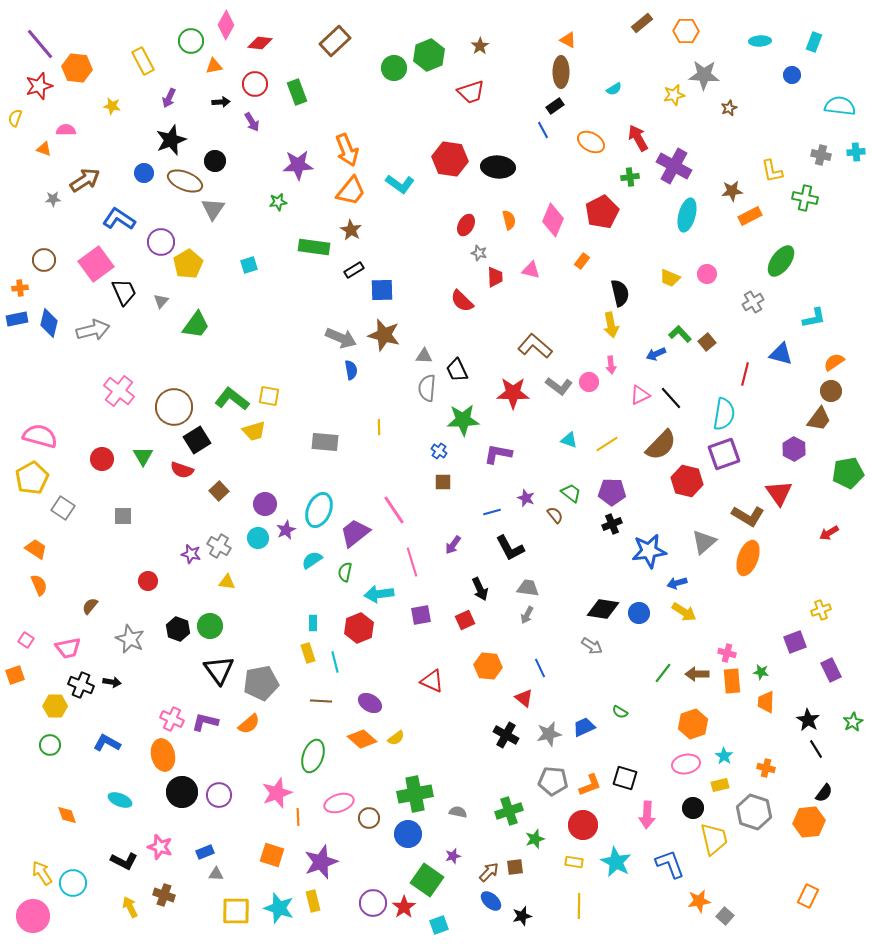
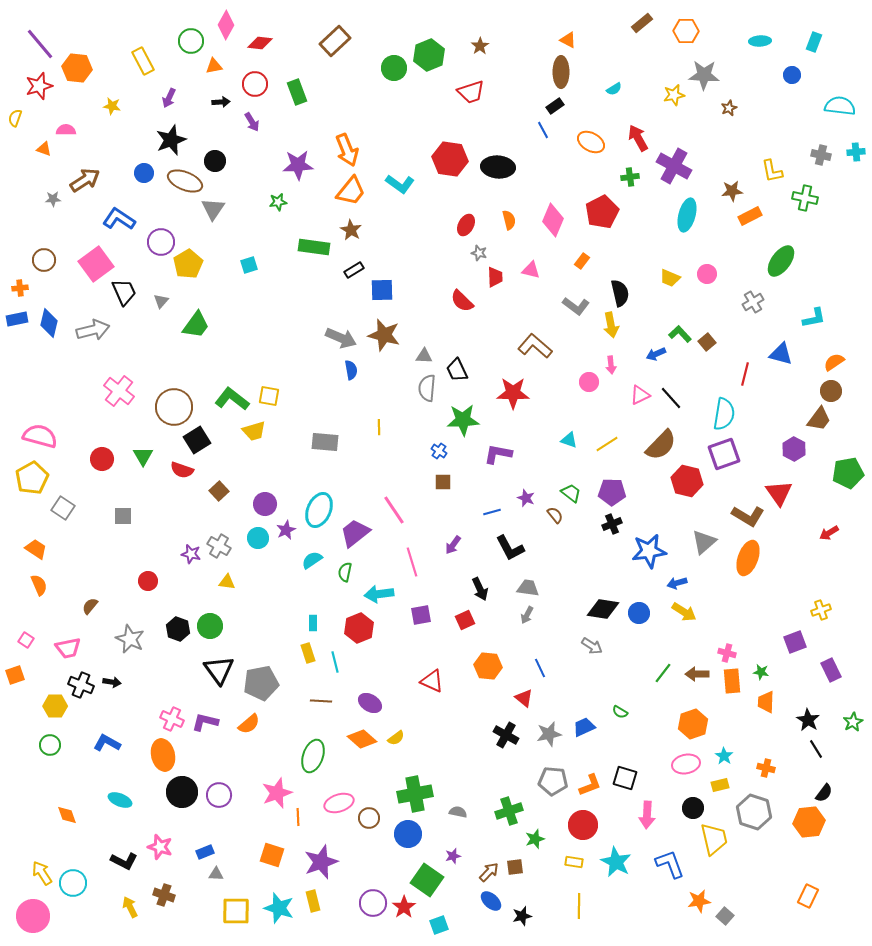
gray L-shape at (559, 386): moved 17 px right, 80 px up
